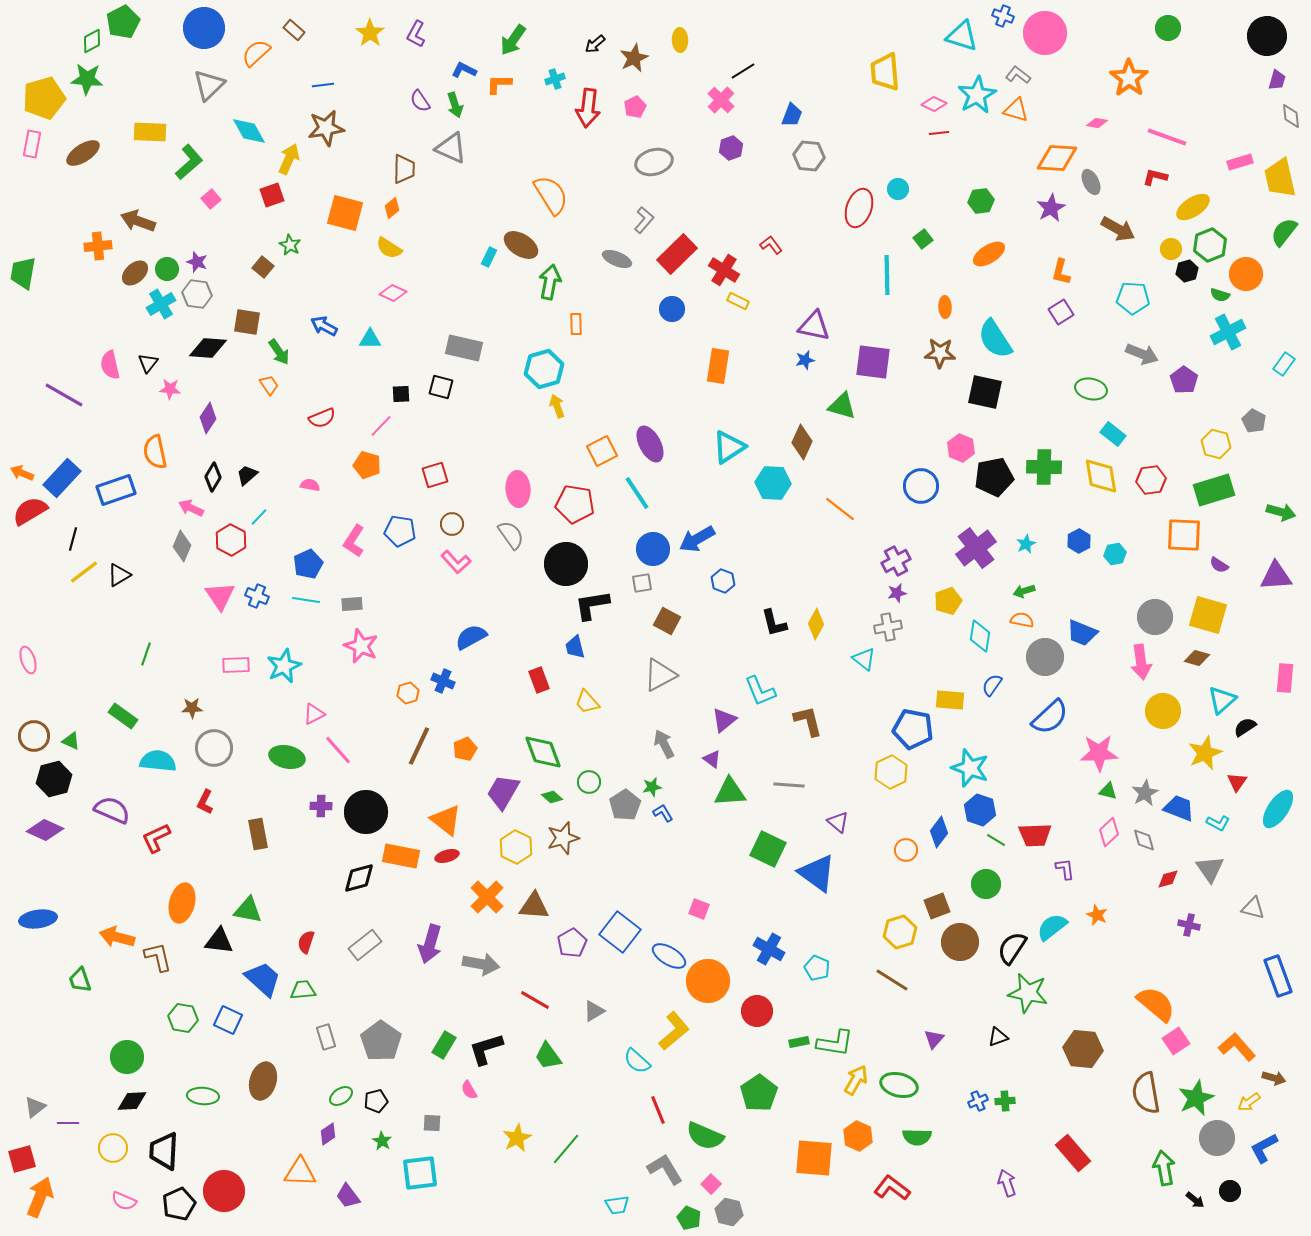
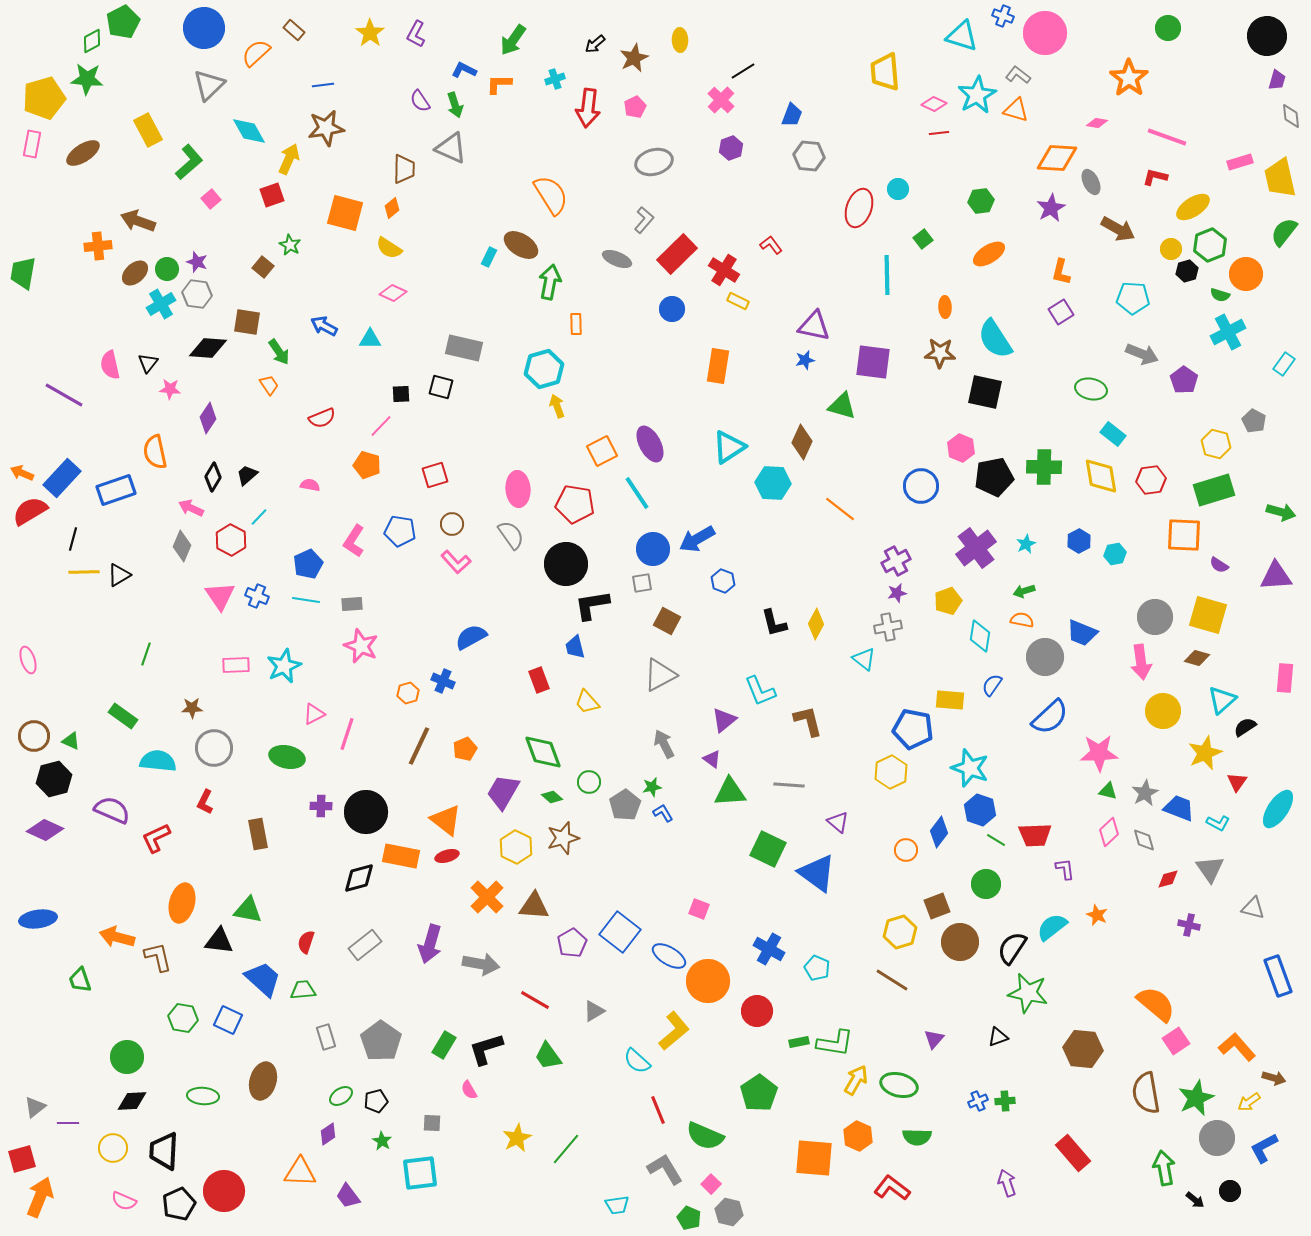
yellow rectangle at (150, 132): moved 2 px left, 2 px up; rotated 60 degrees clockwise
yellow line at (84, 572): rotated 36 degrees clockwise
pink line at (338, 750): moved 9 px right, 16 px up; rotated 60 degrees clockwise
